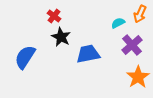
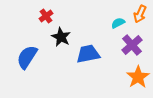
red cross: moved 8 px left; rotated 16 degrees clockwise
blue semicircle: moved 2 px right
